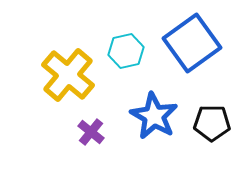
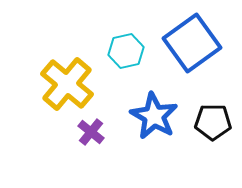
yellow cross: moved 1 px left, 9 px down
black pentagon: moved 1 px right, 1 px up
